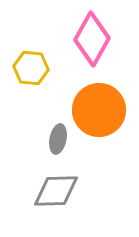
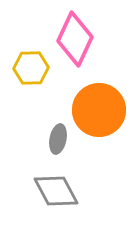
pink diamond: moved 17 px left; rotated 4 degrees counterclockwise
yellow hexagon: rotated 8 degrees counterclockwise
gray diamond: rotated 63 degrees clockwise
